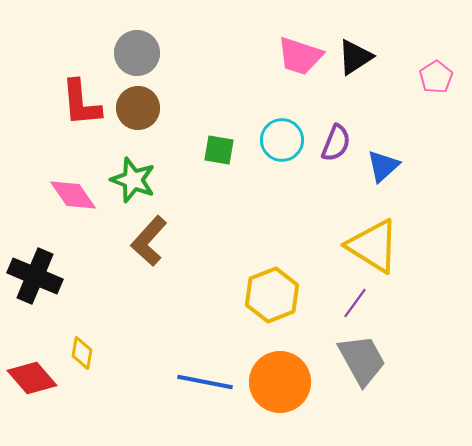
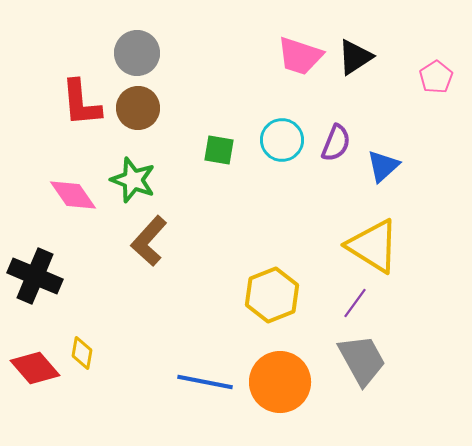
red diamond: moved 3 px right, 10 px up
